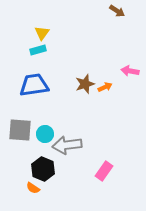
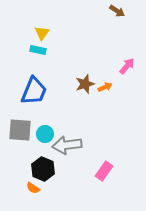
cyan rectangle: rotated 28 degrees clockwise
pink arrow: moved 3 px left, 5 px up; rotated 120 degrees clockwise
blue trapezoid: moved 6 px down; rotated 120 degrees clockwise
